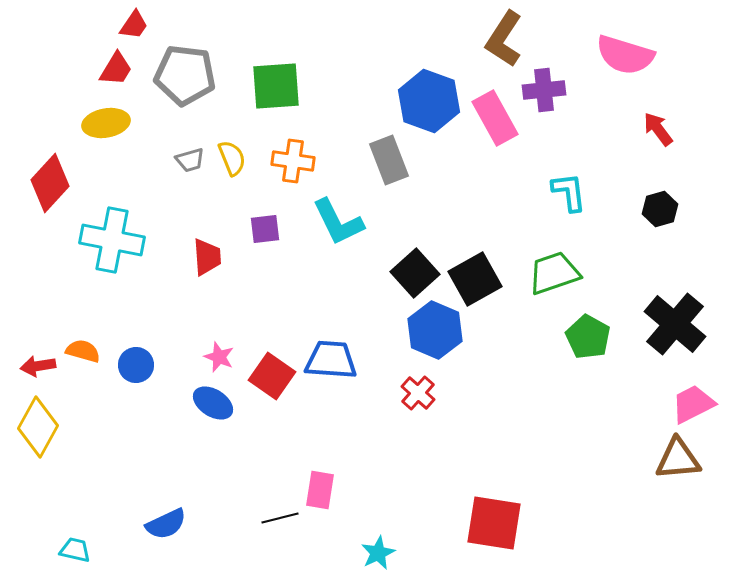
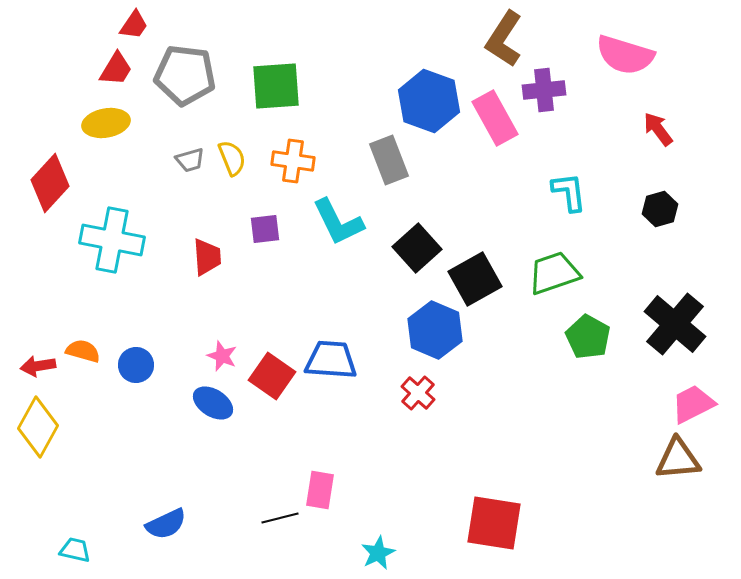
black square at (415, 273): moved 2 px right, 25 px up
pink star at (219, 357): moved 3 px right, 1 px up
